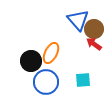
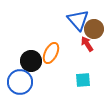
red arrow: moved 7 px left; rotated 21 degrees clockwise
blue circle: moved 26 px left
